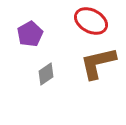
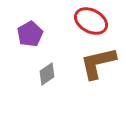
gray diamond: moved 1 px right
